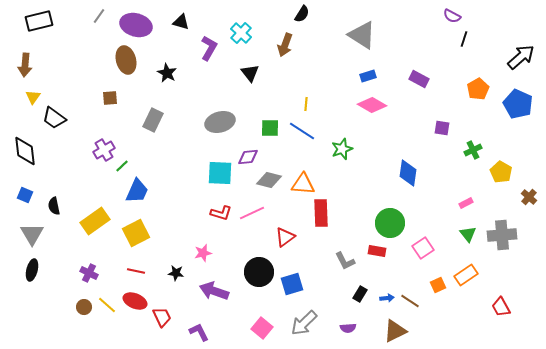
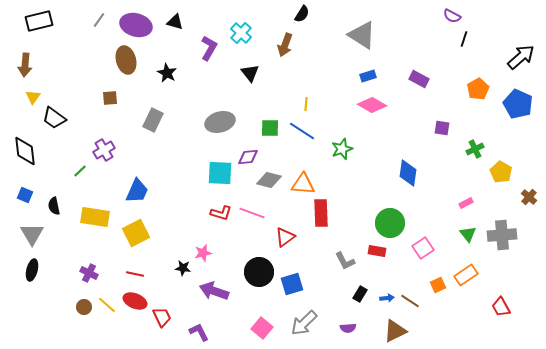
gray line at (99, 16): moved 4 px down
black triangle at (181, 22): moved 6 px left
green cross at (473, 150): moved 2 px right, 1 px up
green line at (122, 166): moved 42 px left, 5 px down
pink line at (252, 213): rotated 45 degrees clockwise
yellow rectangle at (95, 221): moved 4 px up; rotated 44 degrees clockwise
red line at (136, 271): moved 1 px left, 3 px down
black star at (176, 273): moved 7 px right, 5 px up
